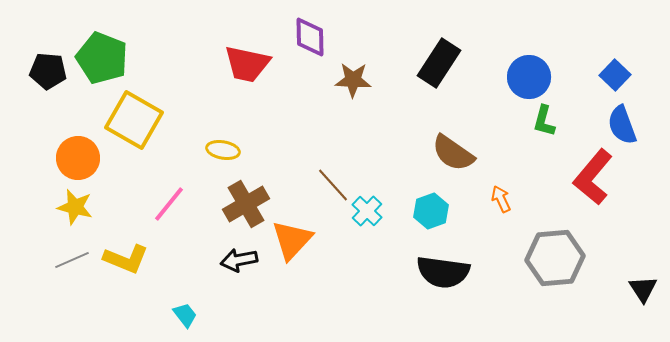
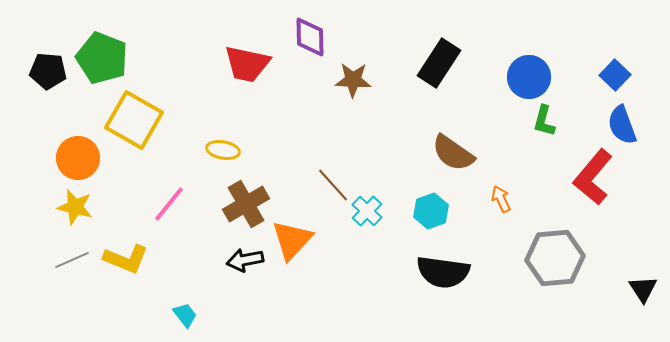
black arrow: moved 6 px right
